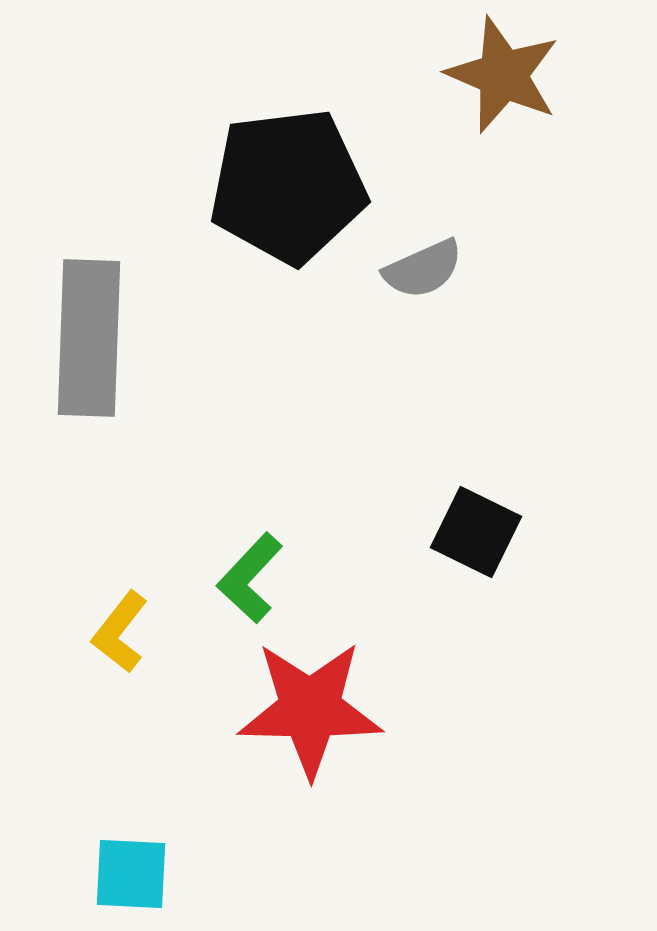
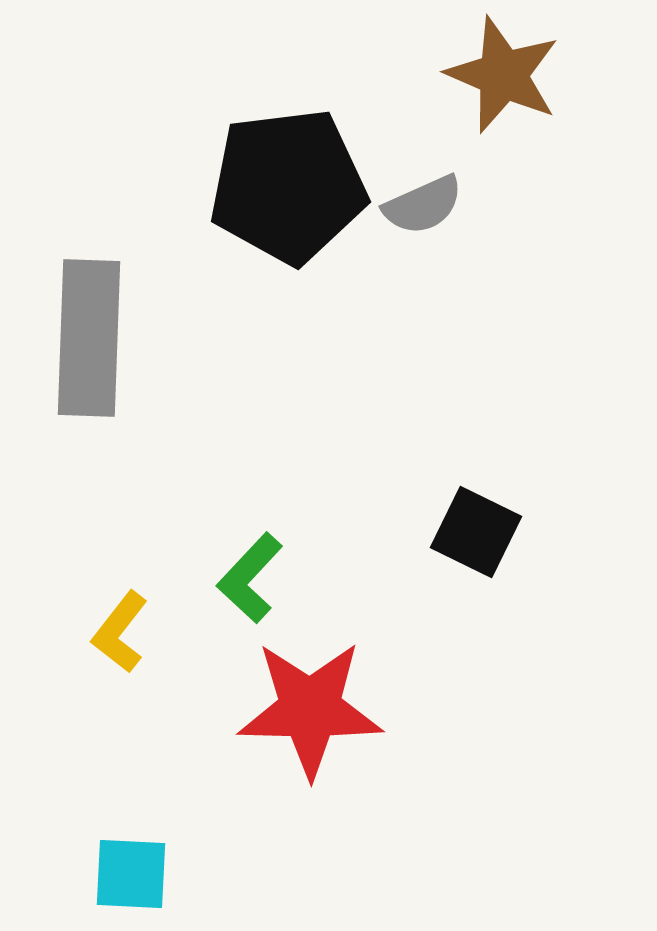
gray semicircle: moved 64 px up
